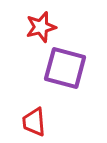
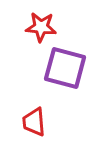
red star: rotated 20 degrees clockwise
